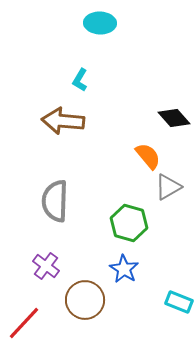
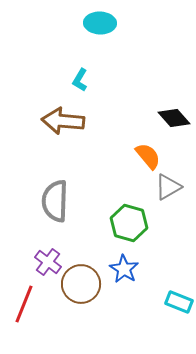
purple cross: moved 2 px right, 4 px up
brown circle: moved 4 px left, 16 px up
red line: moved 19 px up; rotated 21 degrees counterclockwise
